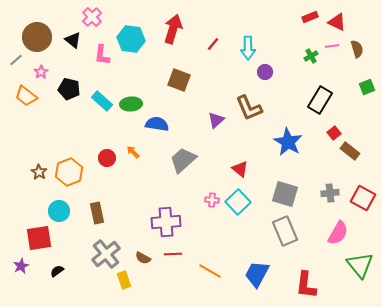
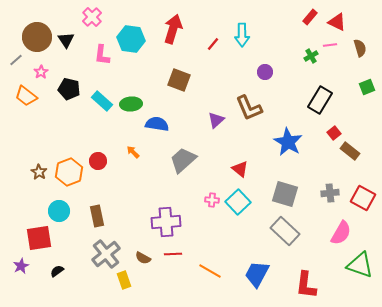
red rectangle at (310, 17): rotated 28 degrees counterclockwise
black triangle at (73, 40): moved 7 px left; rotated 18 degrees clockwise
pink line at (332, 46): moved 2 px left, 1 px up
cyan arrow at (248, 48): moved 6 px left, 13 px up
brown semicircle at (357, 49): moved 3 px right, 1 px up
red circle at (107, 158): moved 9 px left, 3 px down
brown rectangle at (97, 213): moved 3 px down
gray rectangle at (285, 231): rotated 24 degrees counterclockwise
pink semicircle at (338, 233): moved 3 px right
green triangle at (360, 265): rotated 32 degrees counterclockwise
